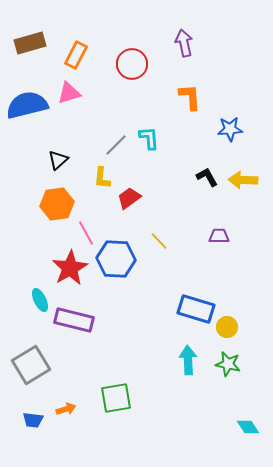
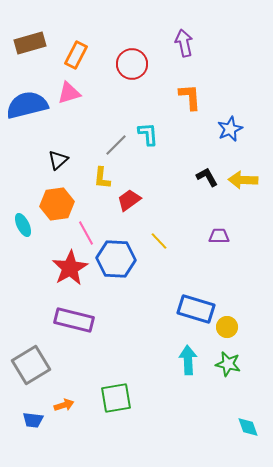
blue star: rotated 20 degrees counterclockwise
cyan L-shape: moved 1 px left, 4 px up
red trapezoid: moved 2 px down
cyan ellipse: moved 17 px left, 75 px up
orange arrow: moved 2 px left, 4 px up
cyan diamond: rotated 15 degrees clockwise
